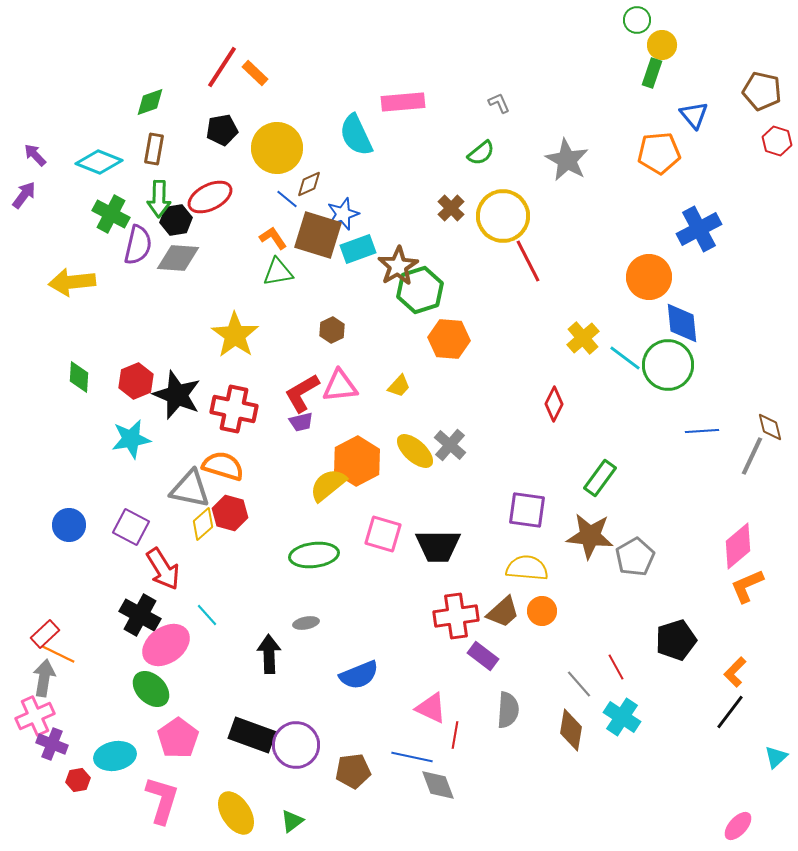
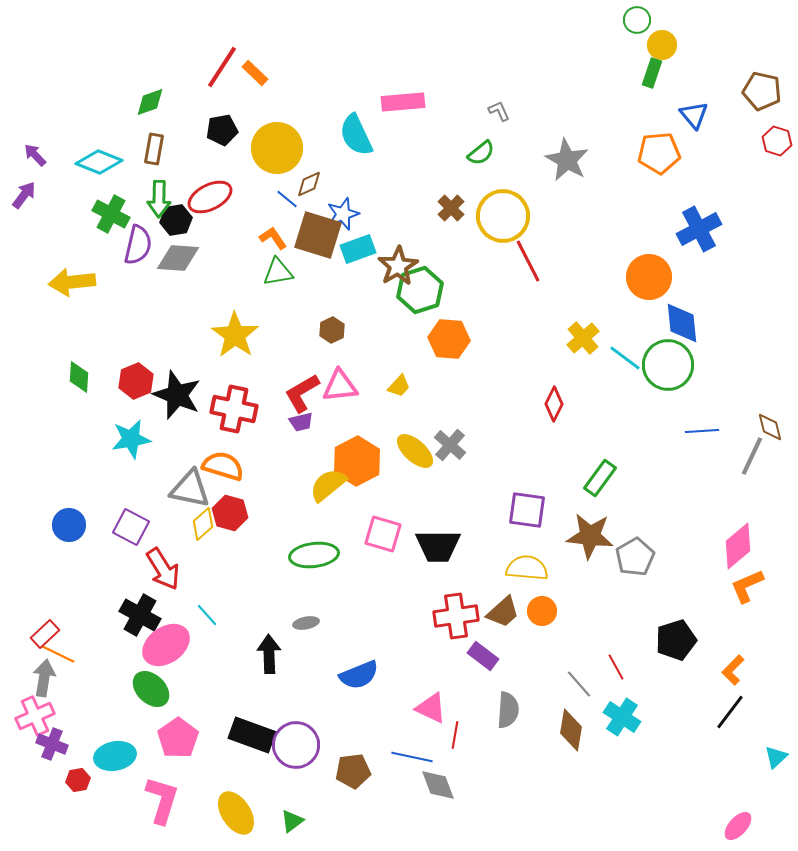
gray L-shape at (499, 103): moved 8 px down
orange L-shape at (735, 672): moved 2 px left, 2 px up
